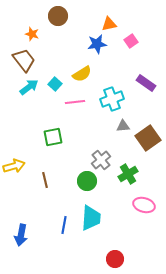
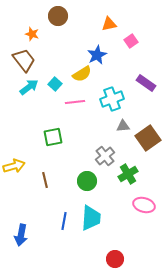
blue star: moved 11 px down; rotated 18 degrees counterclockwise
gray cross: moved 4 px right, 4 px up
blue line: moved 4 px up
